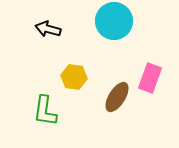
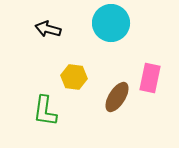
cyan circle: moved 3 px left, 2 px down
pink rectangle: rotated 8 degrees counterclockwise
